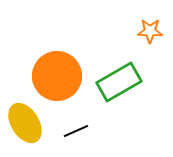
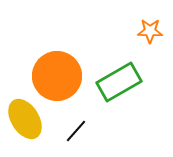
yellow ellipse: moved 4 px up
black line: rotated 25 degrees counterclockwise
